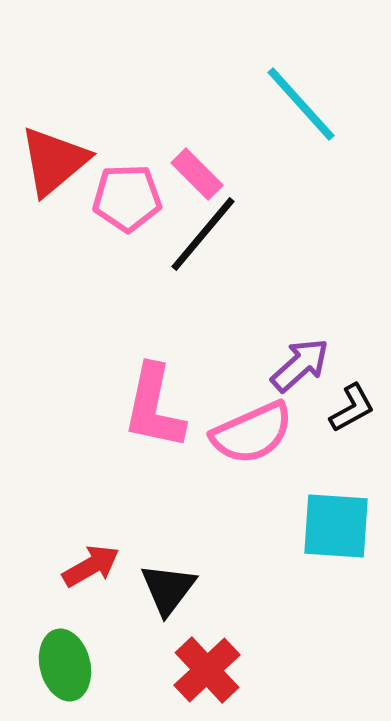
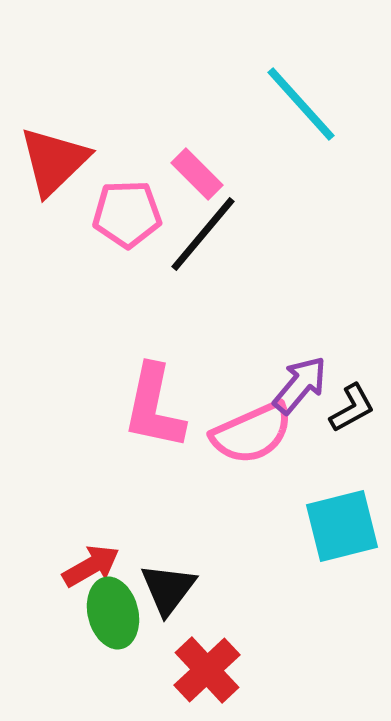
red triangle: rotated 4 degrees counterclockwise
pink pentagon: moved 16 px down
purple arrow: moved 20 px down; rotated 8 degrees counterclockwise
cyan square: moved 6 px right; rotated 18 degrees counterclockwise
green ellipse: moved 48 px right, 52 px up
